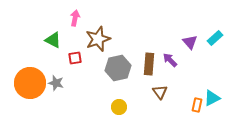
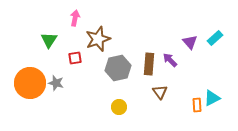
green triangle: moved 4 px left; rotated 36 degrees clockwise
orange rectangle: rotated 16 degrees counterclockwise
